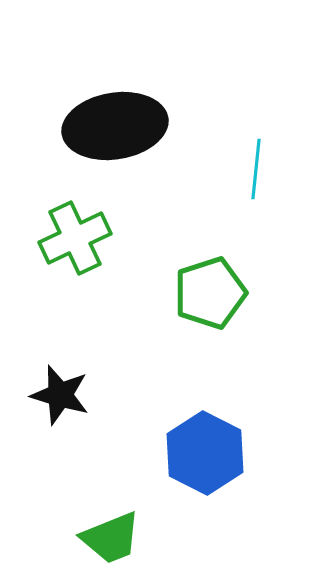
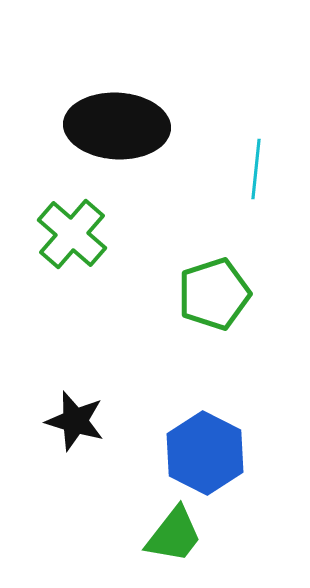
black ellipse: moved 2 px right; rotated 12 degrees clockwise
green cross: moved 3 px left, 4 px up; rotated 24 degrees counterclockwise
green pentagon: moved 4 px right, 1 px down
black star: moved 15 px right, 26 px down
green trapezoid: moved 63 px right, 3 px up; rotated 30 degrees counterclockwise
